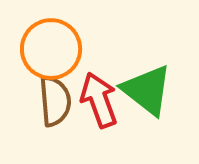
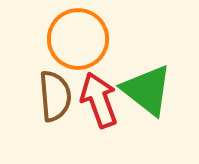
orange circle: moved 27 px right, 10 px up
brown semicircle: moved 5 px up
